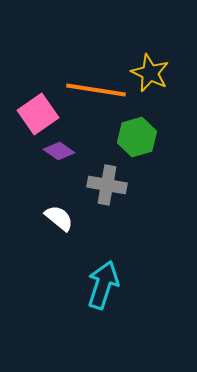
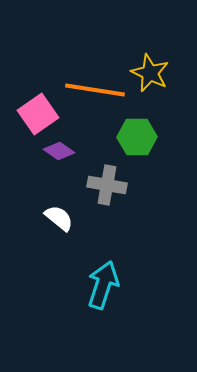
orange line: moved 1 px left
green hexagon: rotated 15 degrees clockwise
